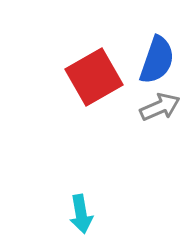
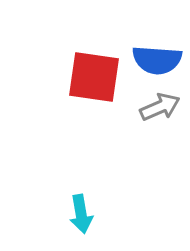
blue semicircle: rotated 75 degrees clockwise
red square: rotated 38 degrees clockwise
